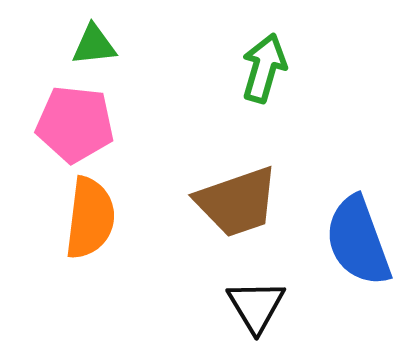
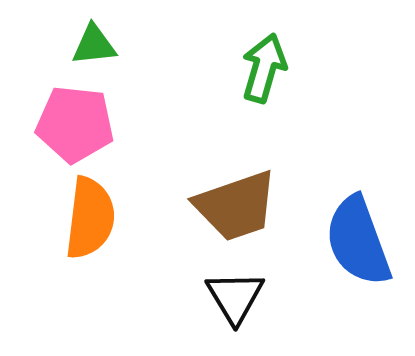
brown trapezoid: moved 1 px left, 4 px down
black triangle: moved 21 px left, 9 px up
